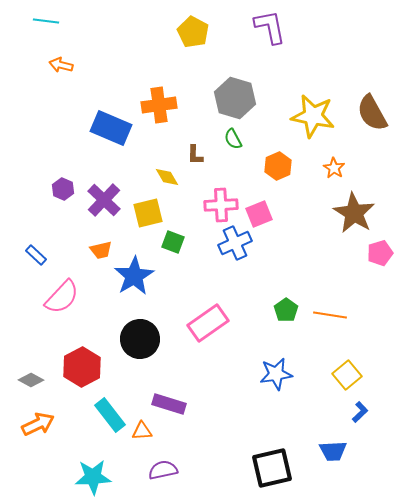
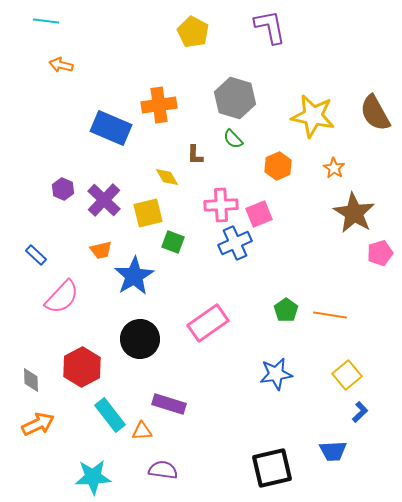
brown semicircle at (372, 113): moved 3 px right
green semicircle at (233, 139): rotated 15 degrees counterclockwise
gray diamond at (31, 380): rotated 60 degrees clockwise
purple semicircle at (163, 470): rotated 20 degrees clockwise
